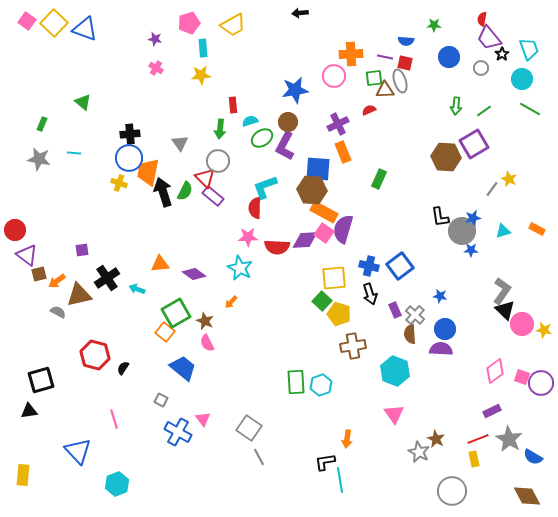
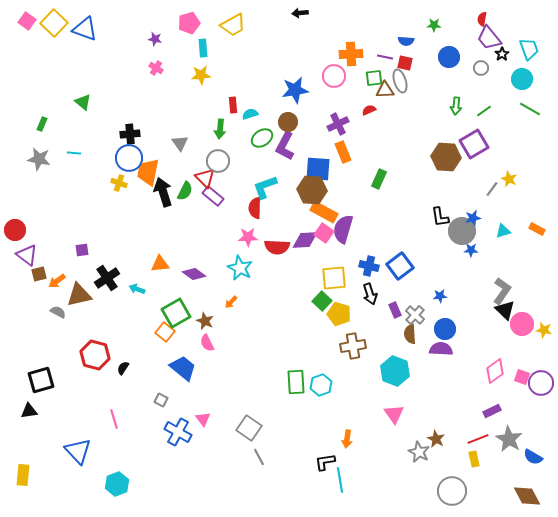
cyan semicircle at (250, 121): moved 7 px up
blue star at (440, 296): rotated 16 degrees counterclockwise
